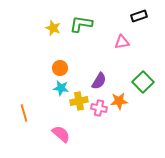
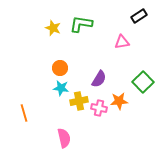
black rectangle: rotated 14 degrees counterclockwise
purple semicircle: moved 2 px up
pink semicircle: moved 3 px right, 4 px down; rotated 36 degrees clockwise
